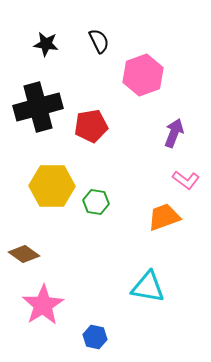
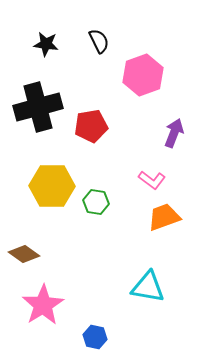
pink L-shape: moved 34 px left
